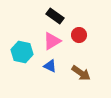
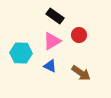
cyan hexagon: moved 1 px left, 1 px down; rotated 10 degrees counterclockwise
